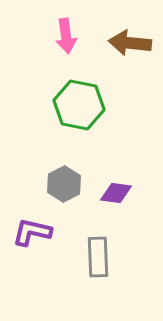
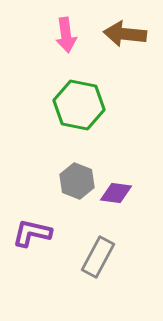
pink arrow: moved 1 px up
brown arrow: moved 5 px left, 9 px up
gray hexagon: moved 13 px right, 3 px up; rotated 12 degrees counterclockwise
purple L-shape: moved 1 px down
gray rectangle: rotated 30 degrees clockwise
